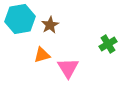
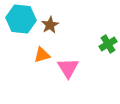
cyan hexagon: moved 1 px right; rotated 16 degrees clockwise
